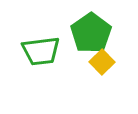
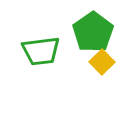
green pentagon: moved 2 px right, 1 px up
